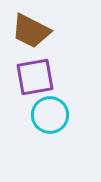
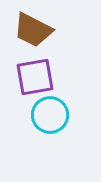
brown trapezoid: moved 2 px right, 1 px up
